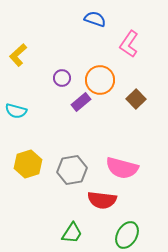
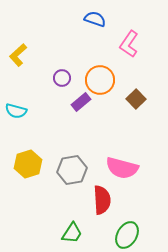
red semicircle: rotated 100 degrees counterclockwise
